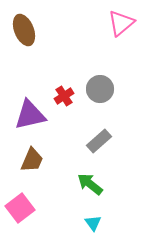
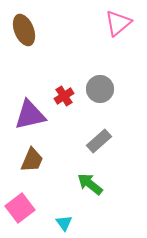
pink triangle: moved 3 px left
cyan triangle: moved 29 px left
